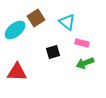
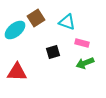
cyan triangle: rotated 18 degrees counterclockwise
